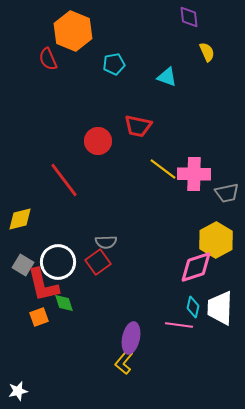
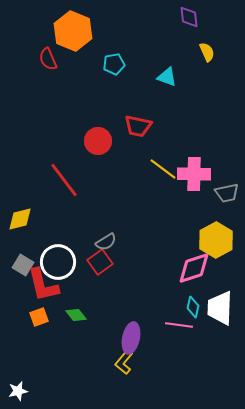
gray semicircle: rotated 30 degrees counterclockwise
red square: moved 2 px right
pink diamond: moved 2 px left, 1 px down
green diamond: moved 12 px right, 12 px down; rotated 20 degrees counterclockwise
